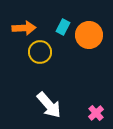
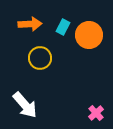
orange arrow: moved 6 px right, 4 px up
yellow circle: moved 6 px down
white arrow: moved 24 px left
